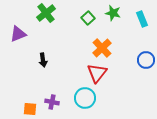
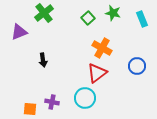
green cross: moved 2 px left
purple triangle: moved 1 px right, 2 px up
orange cross: rotated 18 degrees counterclockwise
blue circle: moved 9 px left, 6 px down
red triangle: rotated 15 degrees clockwise
